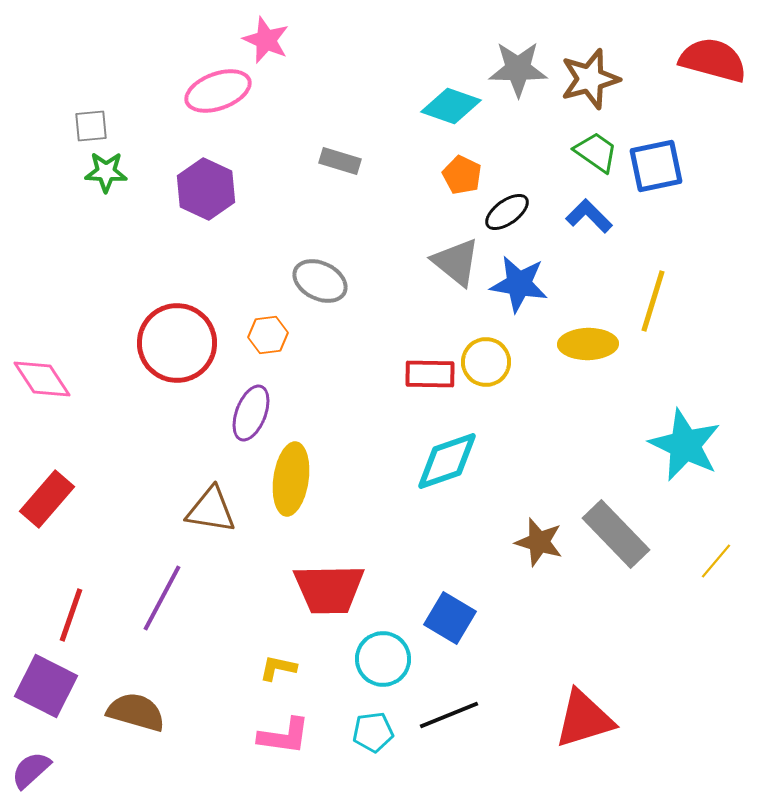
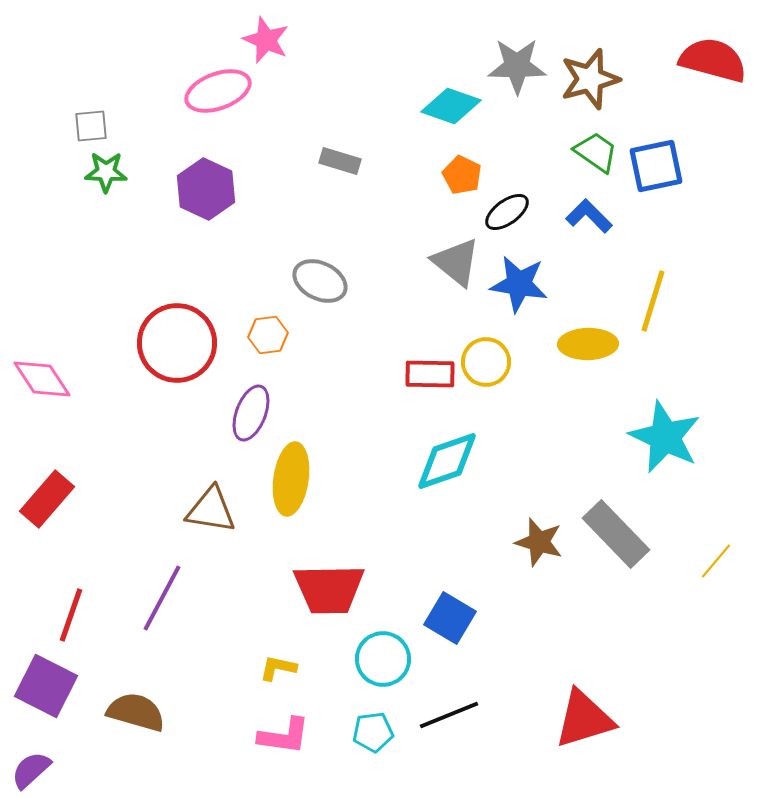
gray star at (518, 69): moved 1 px left, 3 px up
cyan star at (685, 445): moved 20 px left, 8 px up
